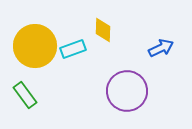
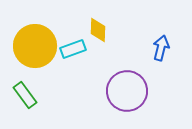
yellow diamond: moved 5 px left
blue arrow: rotated 50 degrees counterclockwise
